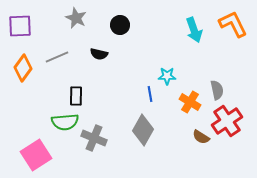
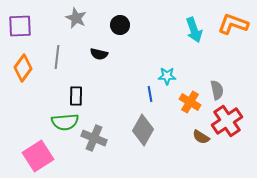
orange L-shape: rotated 44 degrees counterclockwise
gray line: rotated 60 degrees counterclockwise
pink square: moved 2 px right, 1 px down
